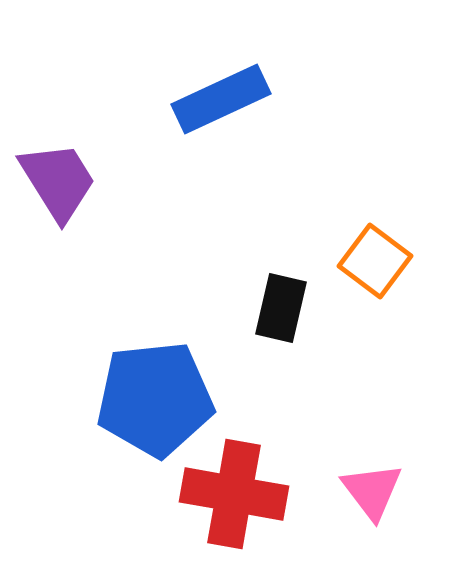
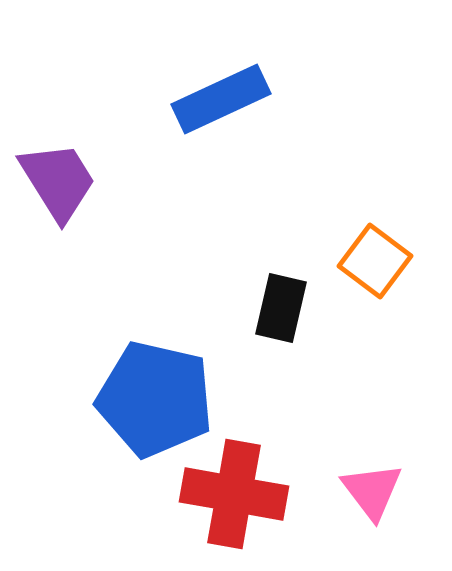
blue pentagon: rotated 19 degrees clockwise
